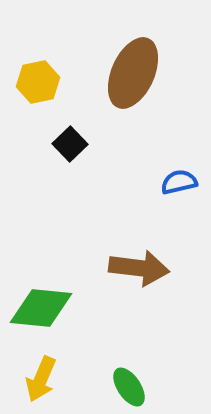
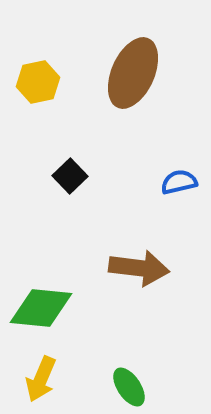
black square: moved 32 px down
